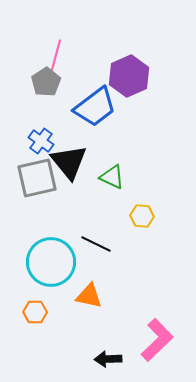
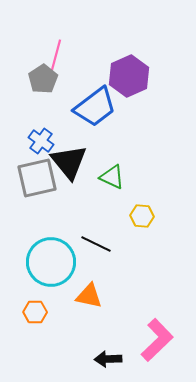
gray pentagon: moved 3 px left, 3 px up
